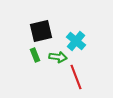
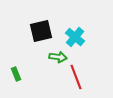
cyan cross: moved 1 px left, 4 px up
green rectangle: moved 19 px left, 19 px down
